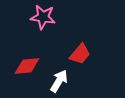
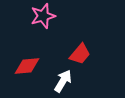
pink star: moved 1 px up; rotated 25 degrees counterclockwise
white arrow: moved 4 px right
